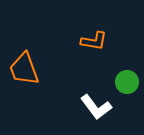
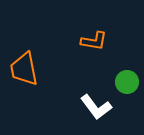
orange trapezoid: rotated 9 degrees clockwise
